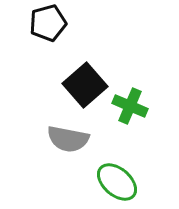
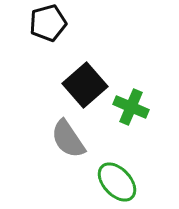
green cross: moved 1 px right, 1 px down
gray semicircle: rotated 45 degrees clockwise
green ellipse: rotated 6 degrees clockwise
